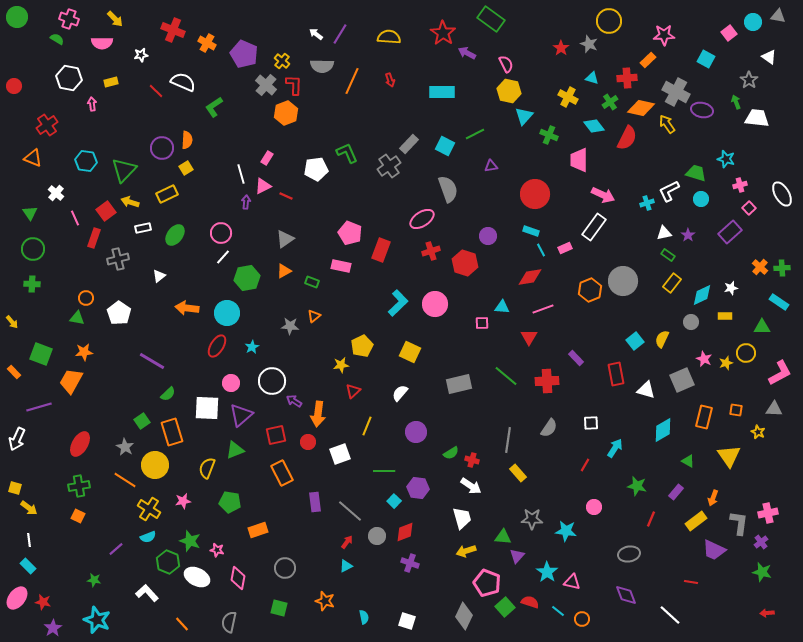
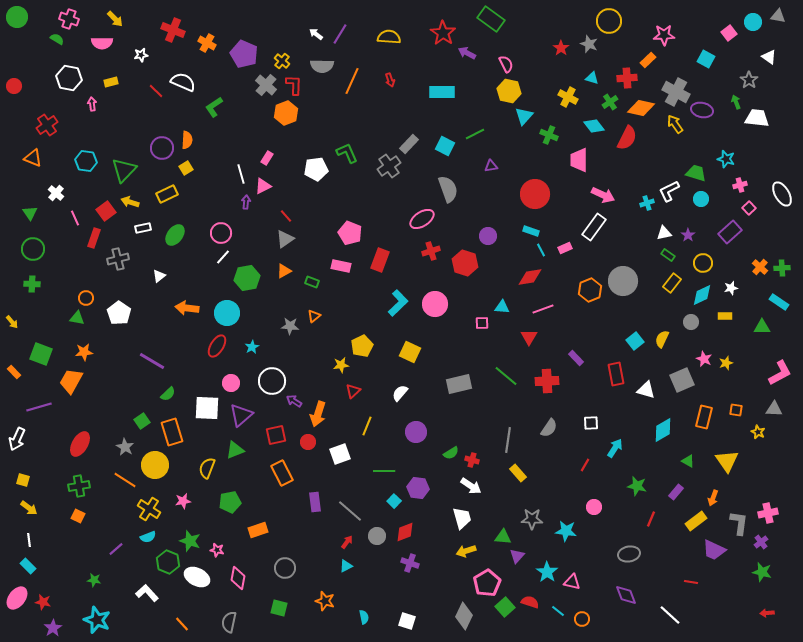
yellow arrow at (667, 124): moved 8 px right
red line at (286, 196): moved 20 px down; rotated 24 degrees clockwise
red rectangle at (381, 250): moved 1 px left, 10 px down
yellow circle at (746, 353): moved 43 px left, 90 px up
orange arrow at (318, 414): rotated 10 degrees clockwise
yellow triangle at (729, 456): moved 2 px left, 5 px down
yellow square at (15, 488): moved 8 px right, 8 px up
green pentagon at (230, 502): rotated 20 degrees counterclockwise
pink pentagon at (487, 583): rotated 20 degrees clockwise
